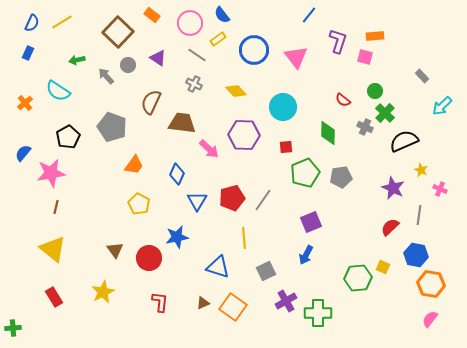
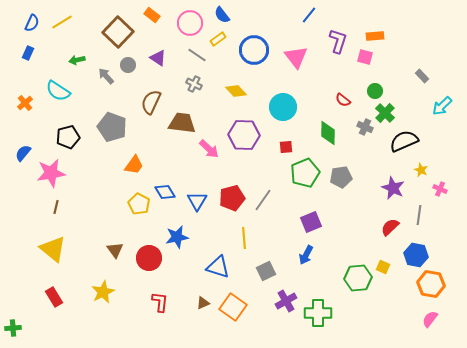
black pentagon at (68, 137): rotated 15 degrees clockwise
blue diamond at (177, 174): moved 12 px left, 18 px down; rotated 55 degrees counterclockwise
